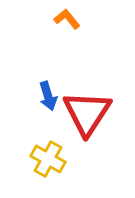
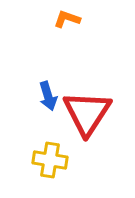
orange L-shape: rotated 32 degrees counterclockwise
yellow cross: moved 2 px right, 1 px down; rotated 20 degrees counterclockwise
